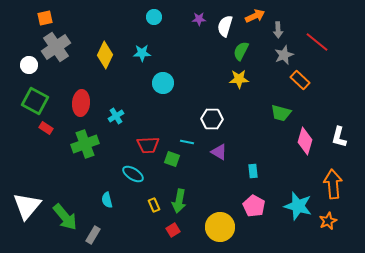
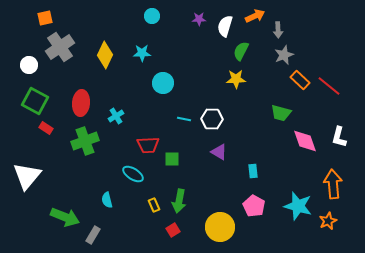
cyan circle at (154, 17): moved 2 px left, 1 px up
red line at (317, 42): moved 12 px right, 44 px down
gray cross at (56, 47): moved 4 px right
yellow star at (239, 79): moved 3 px left
pink diamond at (305, 141): rotated 36 degrees counterclockwise
cyan line at (187, 142): moved 3 px left, 23 px up
green cross at (85, 144): moved 3 px up
green square at (172, 159): rotated 21 degrees counterclockwise
white triangle at (27, 206): moved 30 px up
green arrow at (65, 217): rotated 28 degrees counterclockwise
